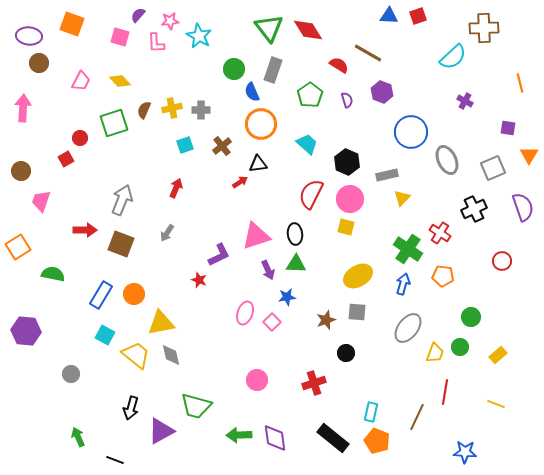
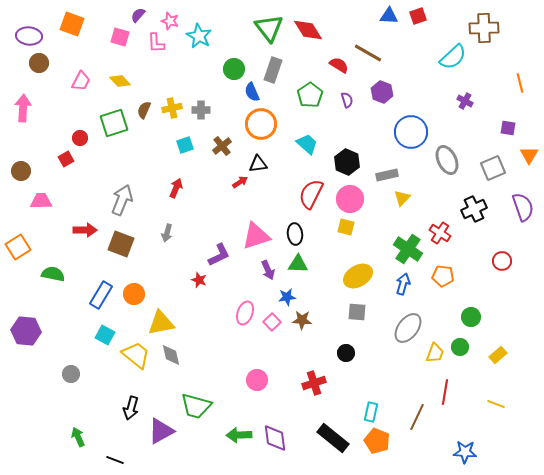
pink star at (170, 21): rotated 24 degrees clockwise
pink trapezoid at (41, 201): rotated 70 degrees clockwise
gray arrow at (167, 233): rotated 18 degrees counterclockwise
green triangle at (296, 264): moved 2 px right
brown star at (326, 320): moved 24 px left; rotated 24 degrees clockwise
